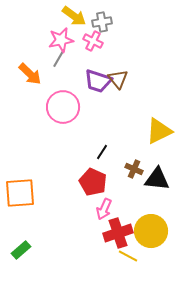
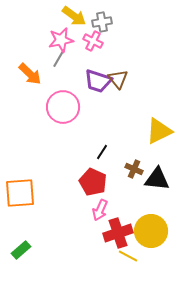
pink arrow: moved 4 px left, 1 px down
